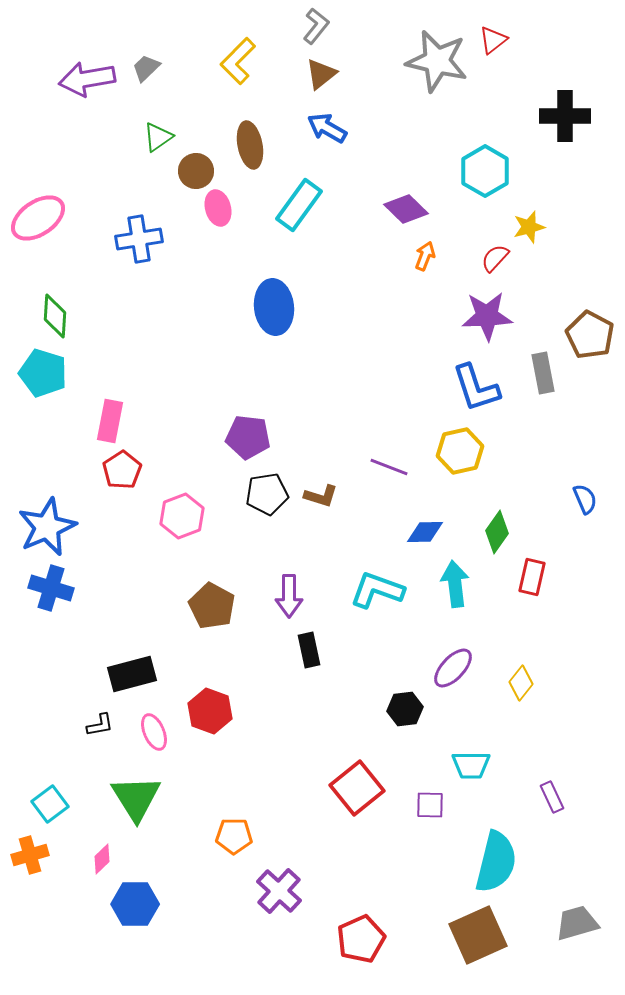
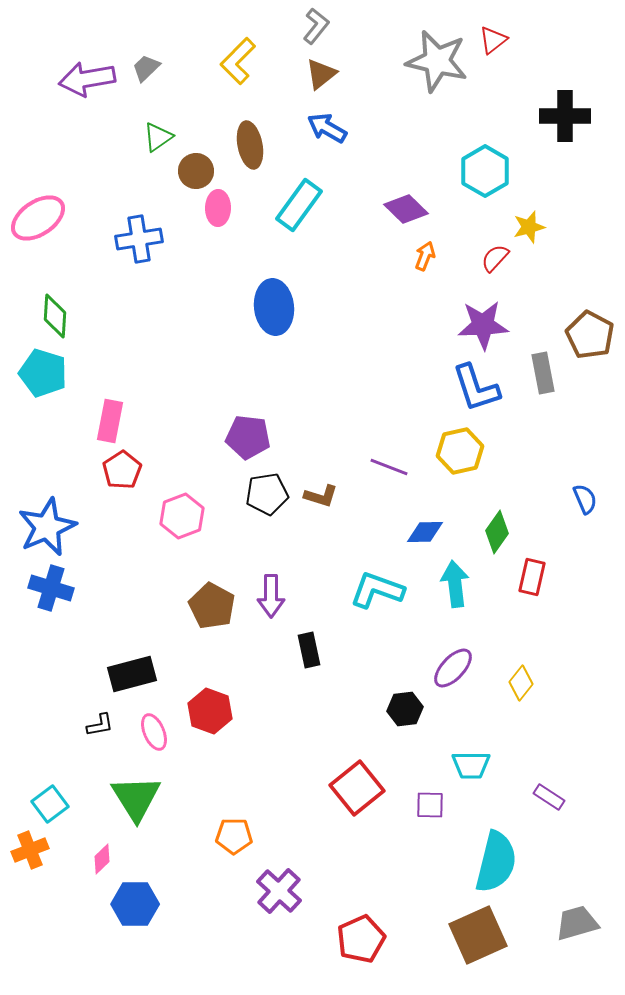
pink ellipse at (218, 208): rotated 16 degrees clockwise
purple star at (487, 316): moved 4 px left, 9 px down
purple arrow at (289, 596): moved 18 px left
purple rectangle at (552, 797): moved 3 px left; rotated 32 degrees counterclockwise
orange cross at (30, 855): moved 5 px up; rotated 6 degrees counterclockwise
